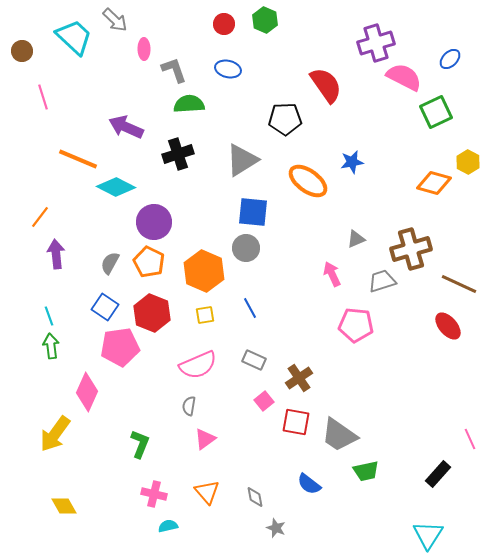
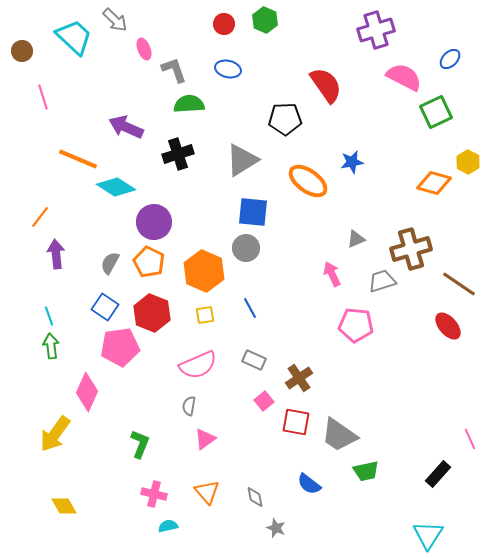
purple cross at (376, 43): moved 13 px up
pink ellipse at (144, 49): rotated 20 degrees counterclockwise
cyan diamond at (116, 187): rotated 6 degrees clockwise
brown line at (459, 284): rotated 9 degrees clockwise
